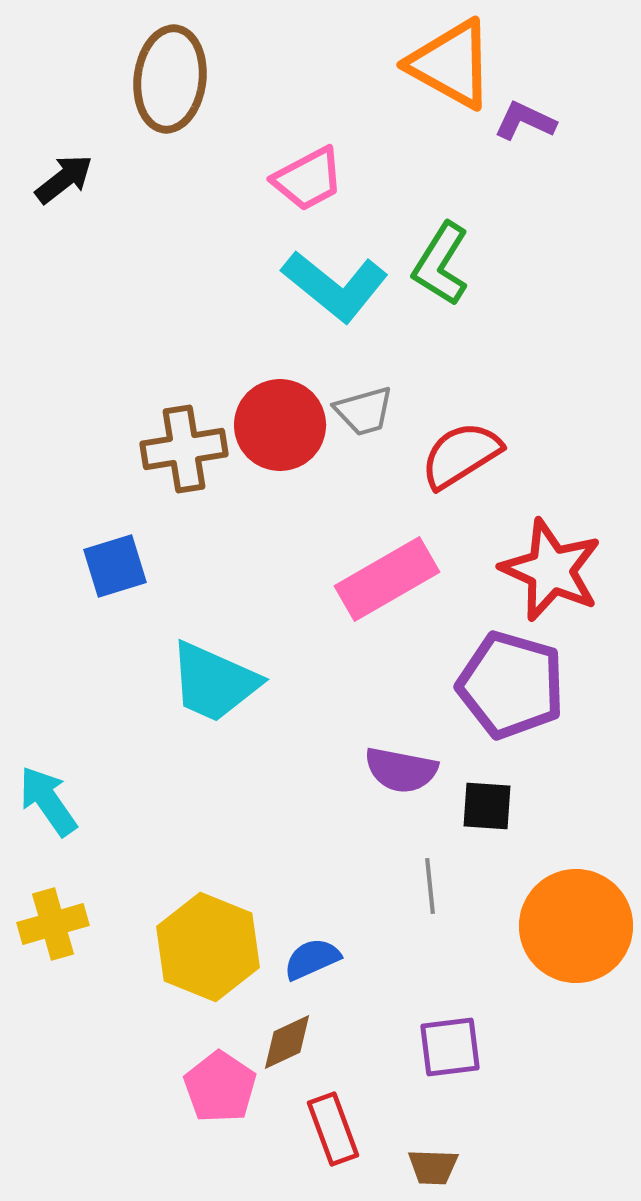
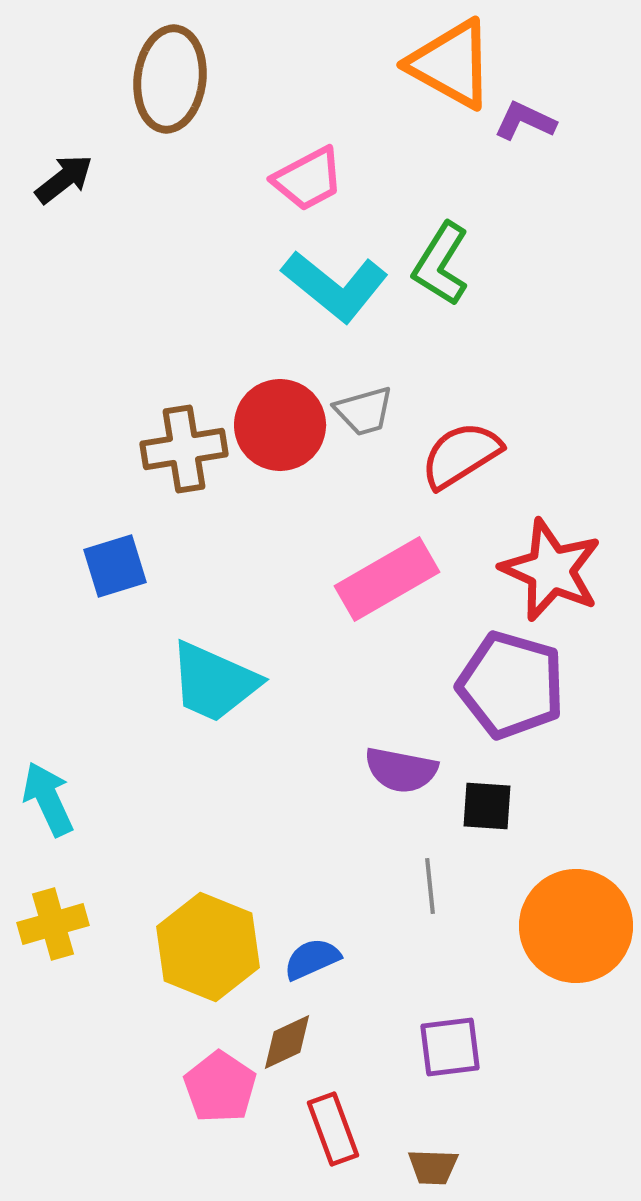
cyan arrow: moved 2 px up; rotated 10 degrees clockwise
